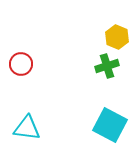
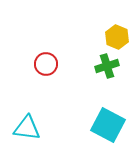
red circle: moved 25 px right
cyan square: moved 2 px left
